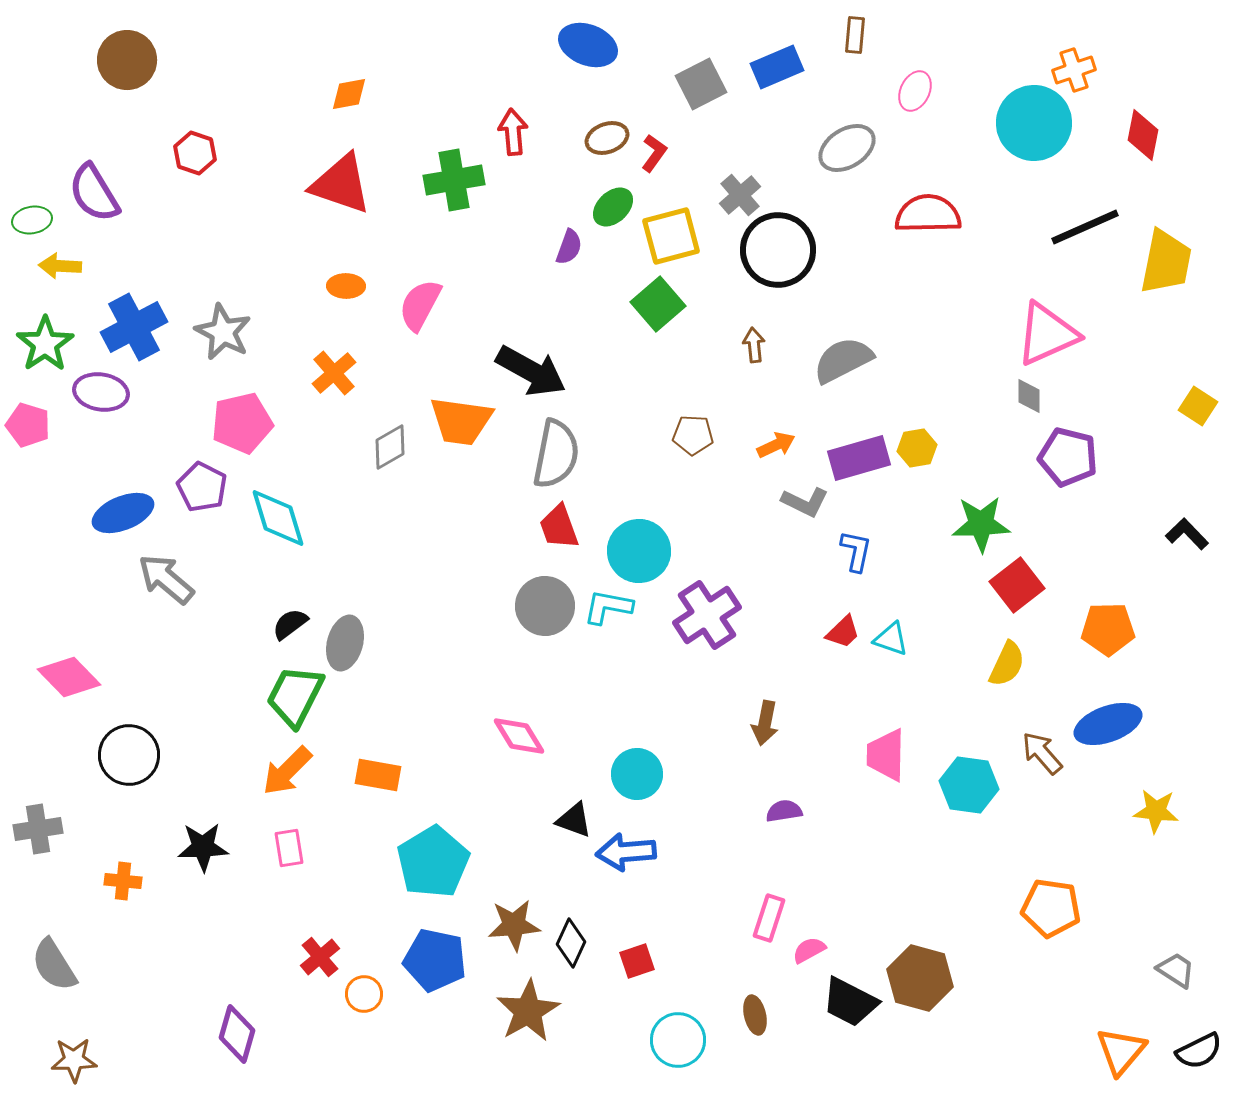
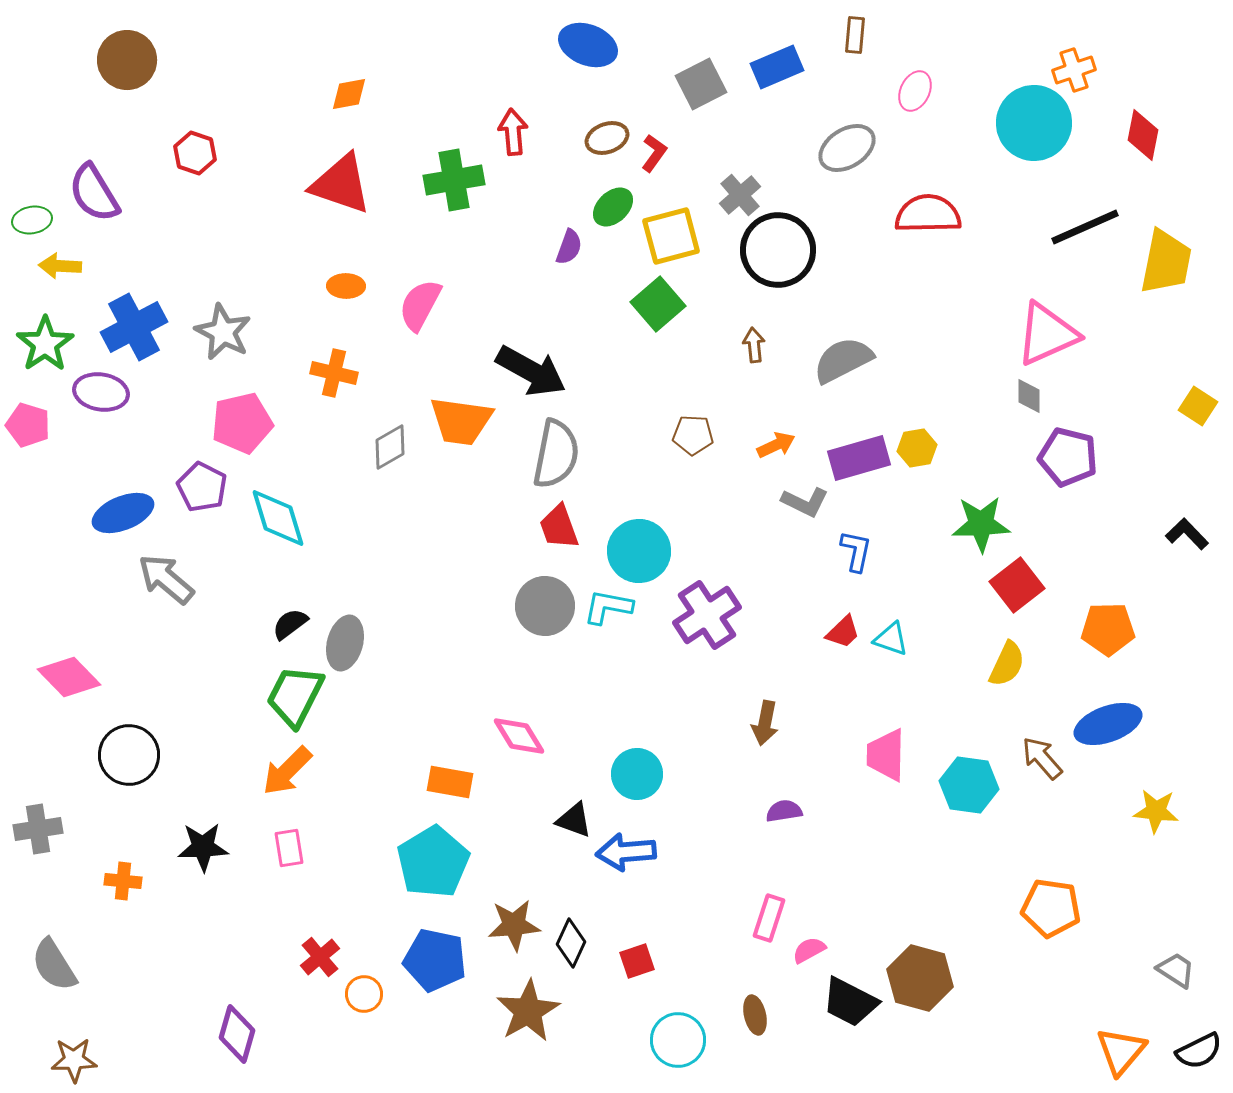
orange cross at (334, 373): rotated 36 degrees counterclockwise
brown arrow at (1042, 753): moved 5 px down
orange rectangle at (378, 775): moved 72 px right, 7 px down
